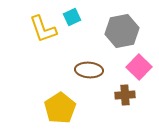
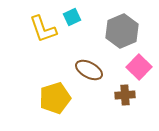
gray hexagon: rotated 12 degrees counterclockwise
brown ellipse: rotated 24 degrees clockwise
yellow pentagon: moved 5 px left, 10 px up; rotated 16 degrees clockwise
